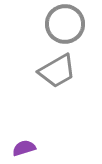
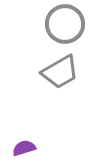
gray trapezoid: moved 3 px right, 1 px down
